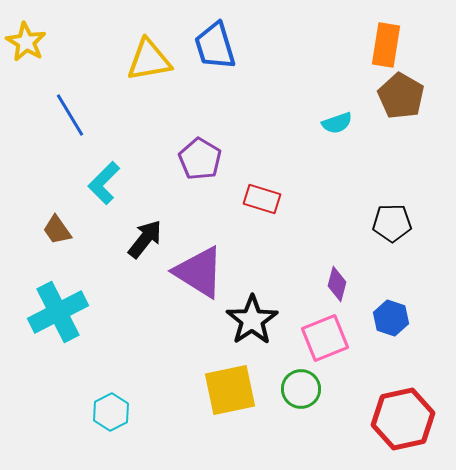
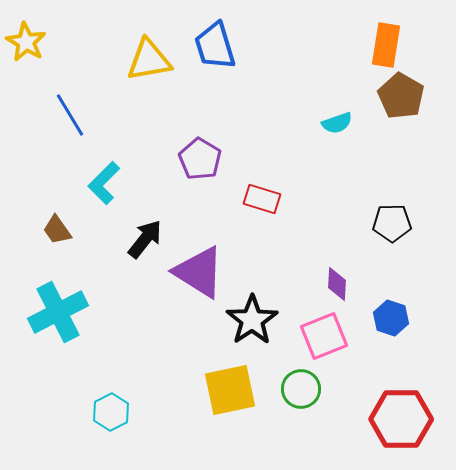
purple diamond: rotated 12 degrees counterclockwise
pink square: moved 1 px left, 2 px up
red hexagon: moved 2 px left; rotated 12 degrees clockwise
